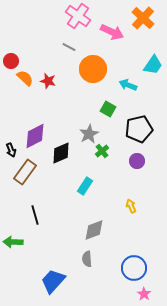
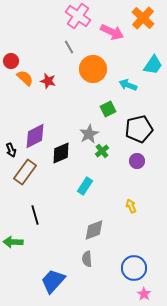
gray line: rotated 32 degrees clockwise
green square: rotated 35 degrees clockwise
